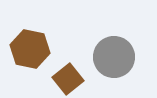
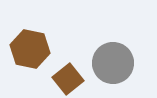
gray circle: moved 1 px left, 6 px down
